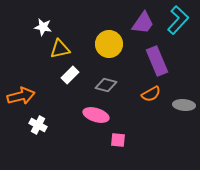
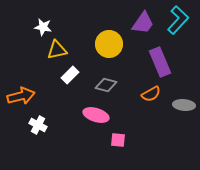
yellow triangle: moved 3 px left, 1 px down
purple rectangle: moved 3 px right, 1 px down
